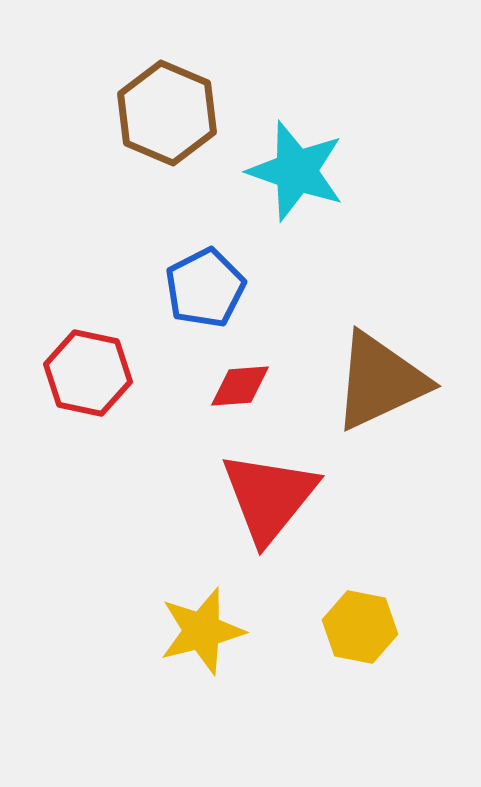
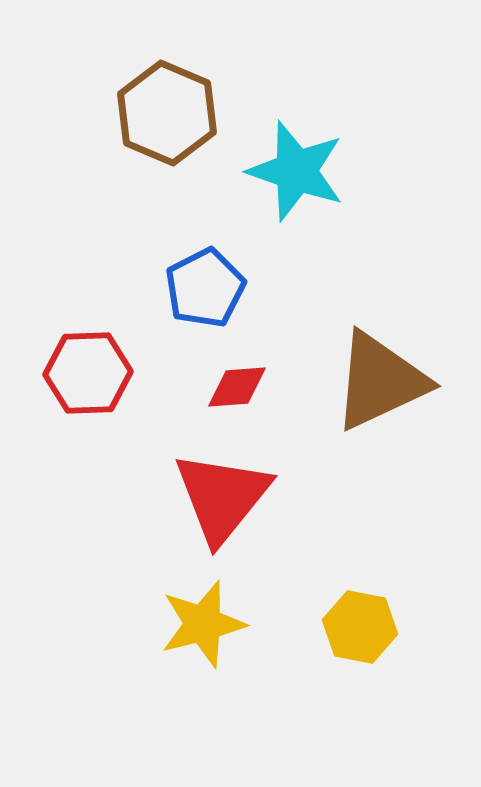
red hexagon: rotated 14 degrees counterclockwise
red diamond: moved 3 px left, 1 px down
red triangle: moved 47 px left
yellow star: moved 1 px right, 7 px up
